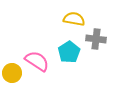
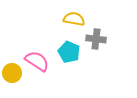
cyan pentagon: rotated 15 degrees counterclockwise
